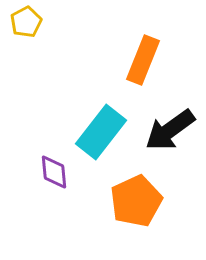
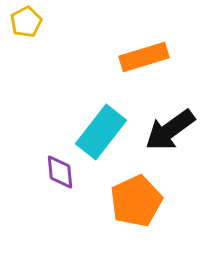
orange rectangle: moved 1 px right, 3 px up; rotated 51 degrees clockwise
purple diamond: moved 6 px right
